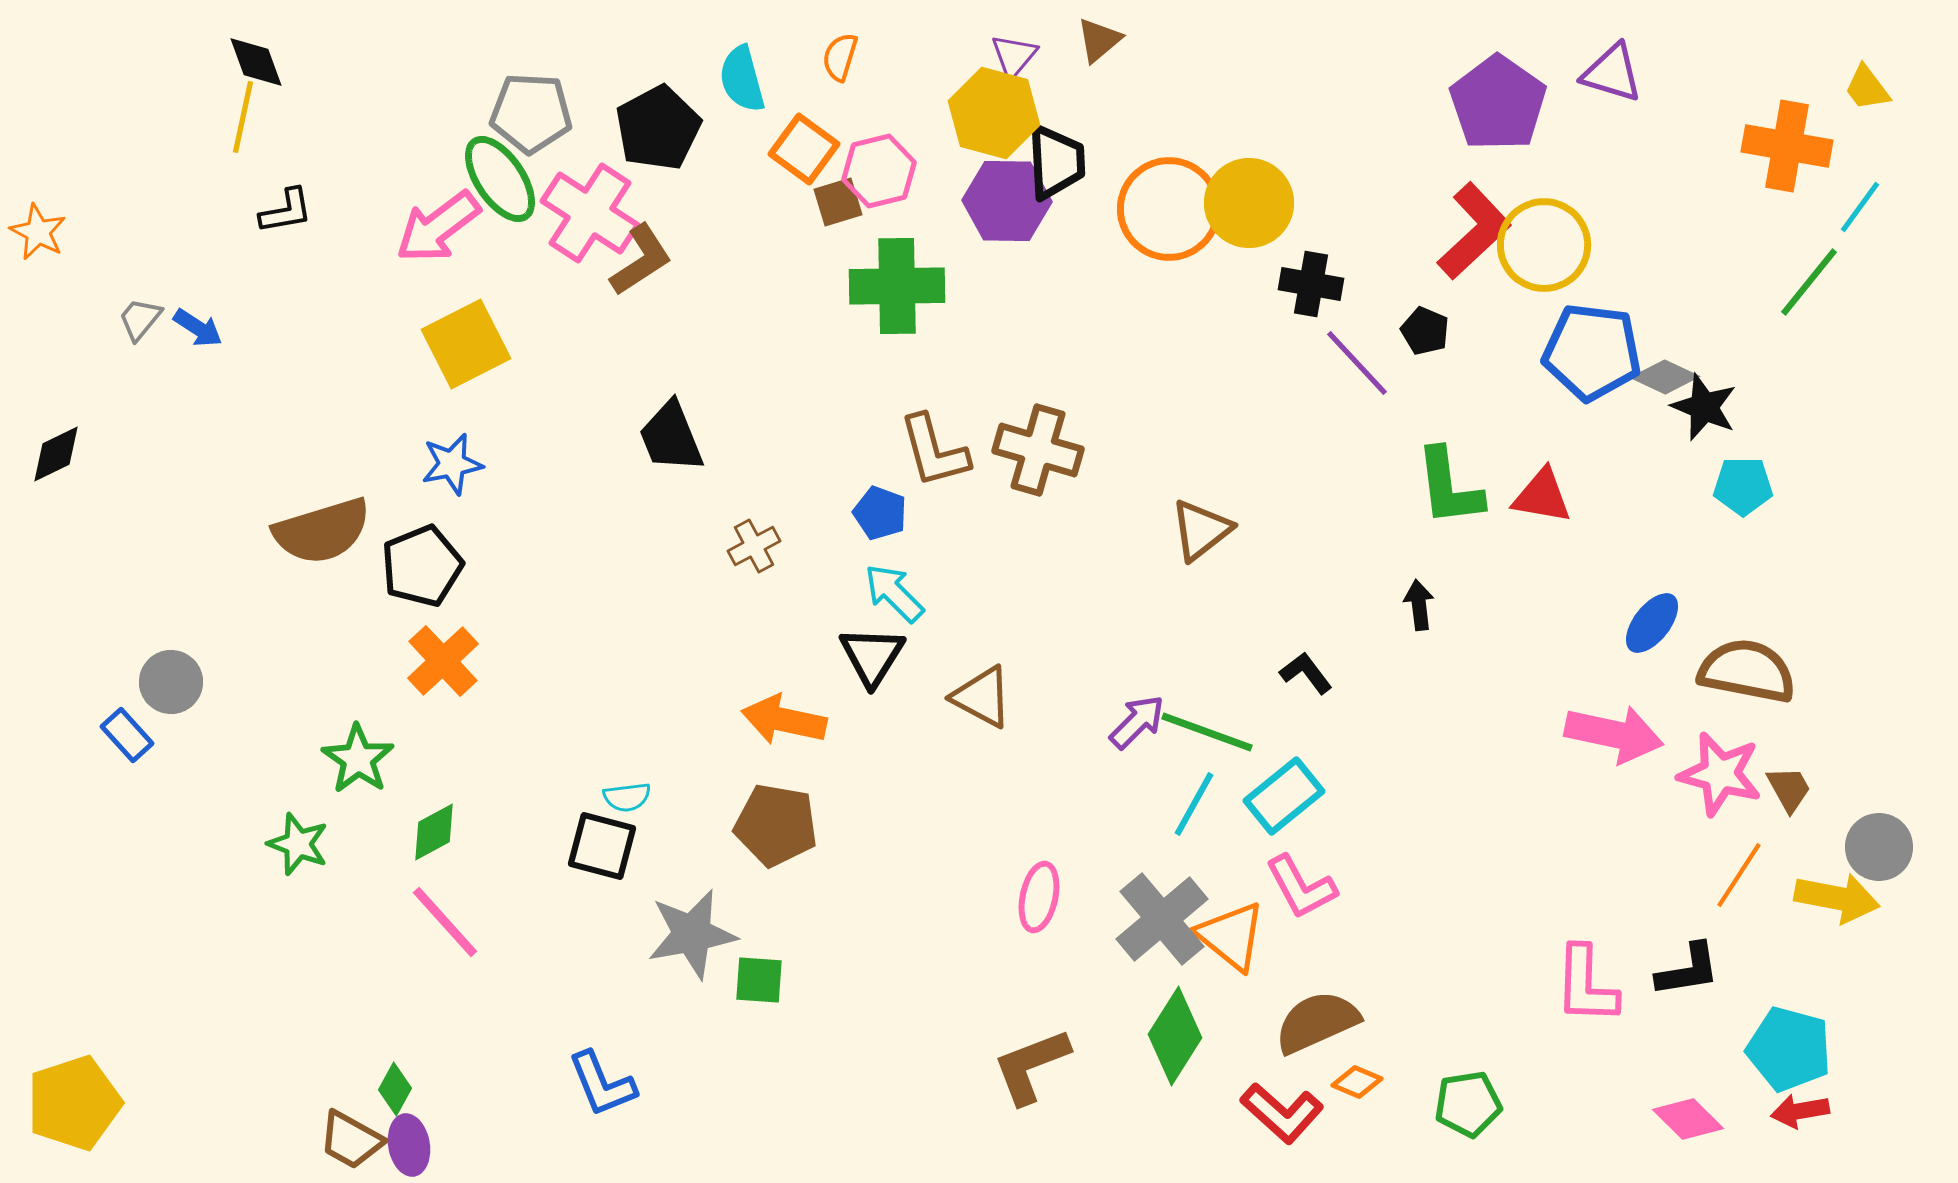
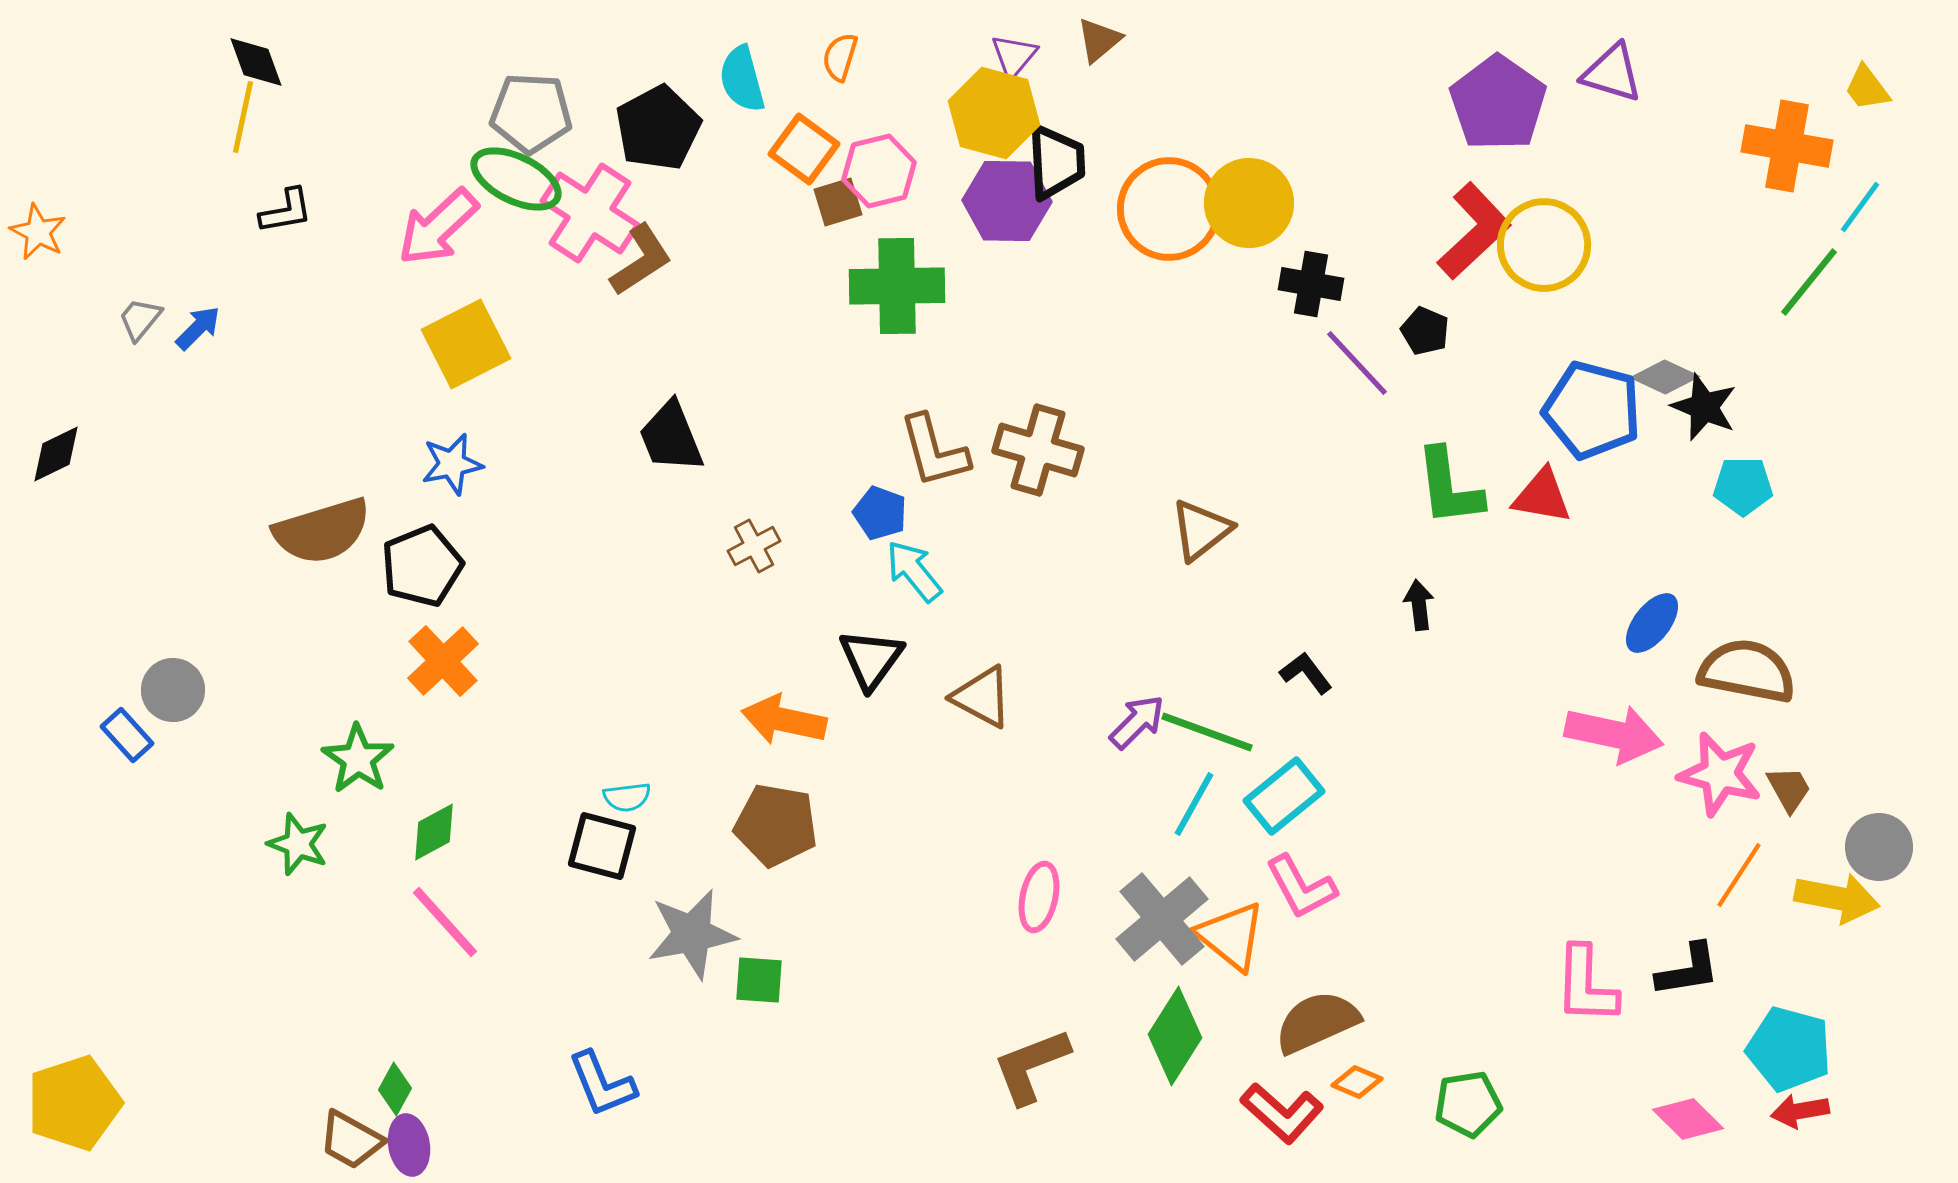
green ellipse at (500, 179): moved 16 px right; rotated 30 degrees counterclockwise
pink arrow at (438, 227): rotated 6 degrees counterclockwise
blue arrow at (198, 328): rotated 78 degrees counterclockwise
blue pentagon at (1592, 352): moved 58 px down; rotated 8 degrees clockwise
cyan arrow at (894, 593): moved 20 px right, 22 px up; rotated 6 degrees clockwise
black triangle at (872, 656): moved 1 px left, 3 px down; rotated 4 degrees clockwise
gray circle at (171, 682): moved 2 px right, 8 px down
